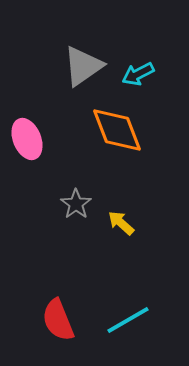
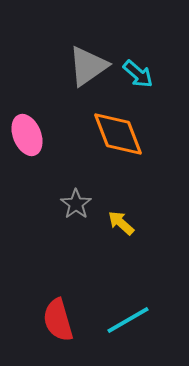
gray triangle: moved 5 px right
cyan arrow: rotated 112 degrees counterclockwise
orange diamond: moved 1 px right, 4 px down
pink ellipse: moved 4 px up
red semicircle: rotated 6 degrees clockwise
